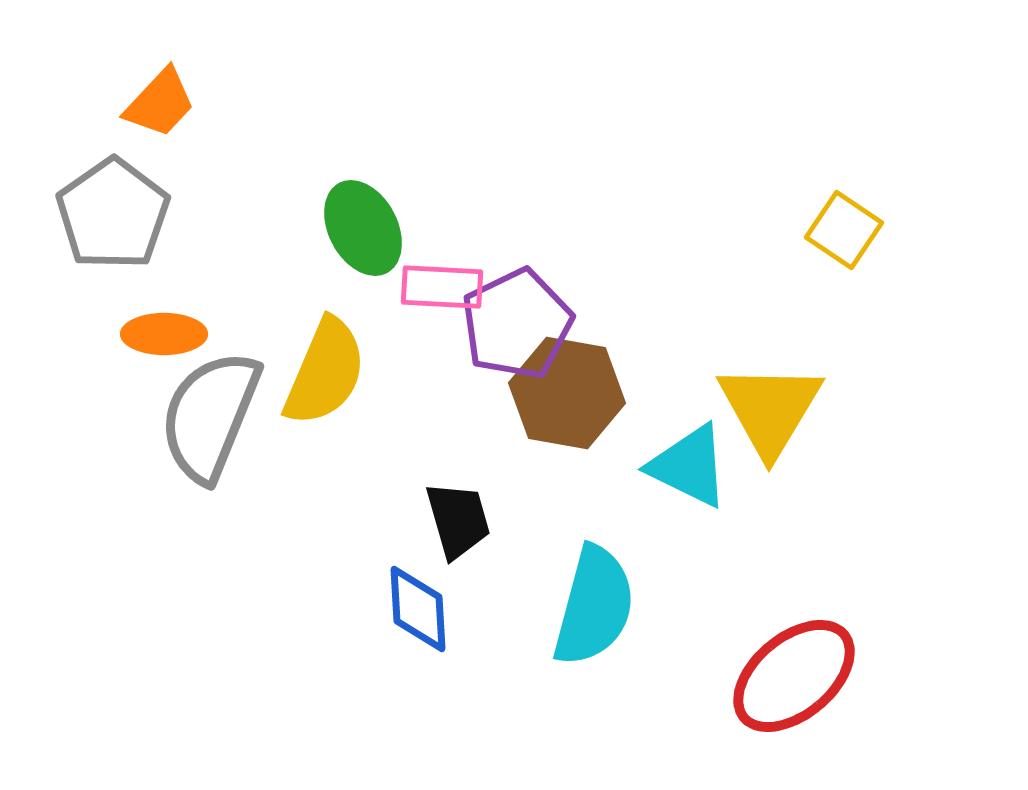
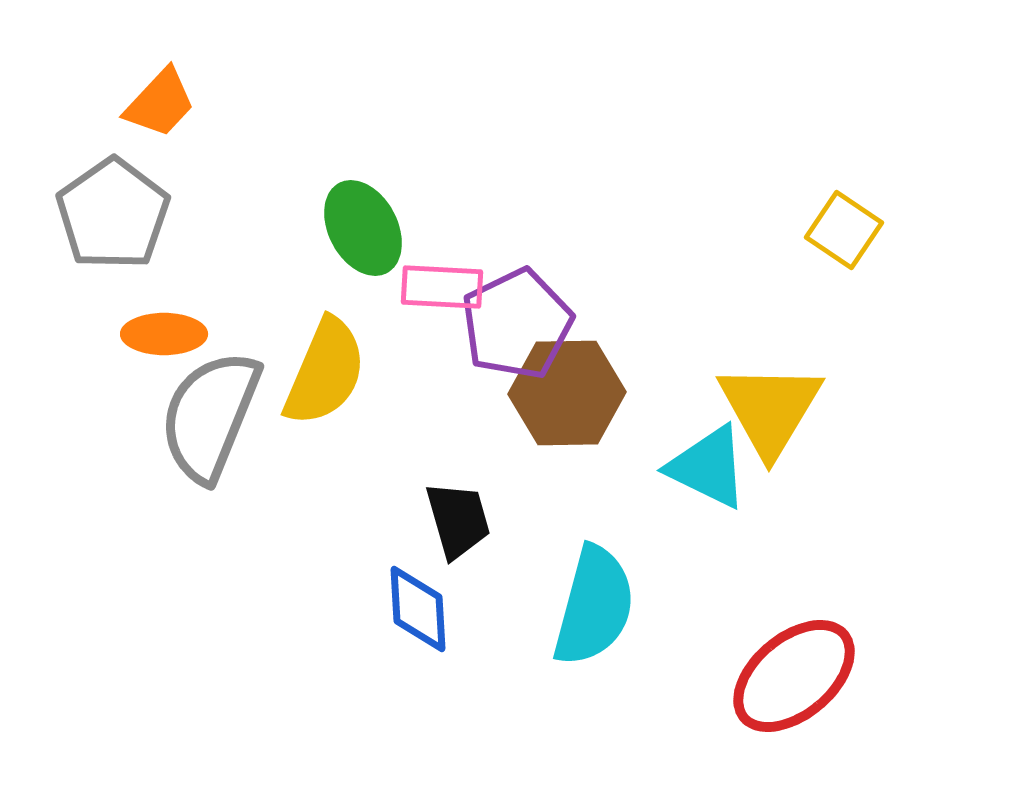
brown hexagon: rotated 11 degrees counterclockwise
cyan triangle: moved 19 px right, 1 px down
